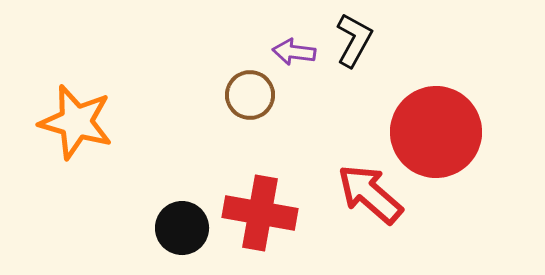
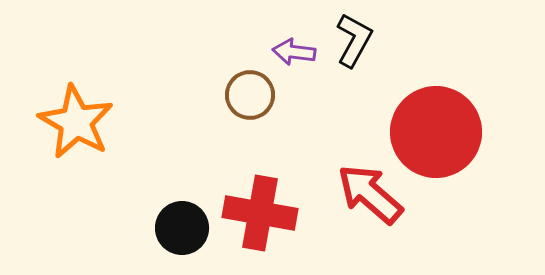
orange star: rotated 14 degrees clockwise
